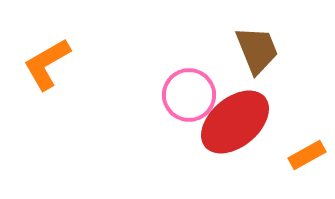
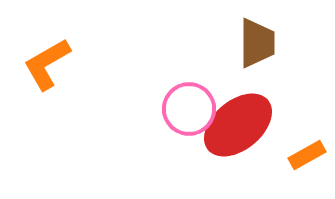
brown trapezoid: moved 7 px up; rotated 22 degrees clockwise
pink circle: moved 14 px down
red ellipse: moved 3 px right, 3 px down
